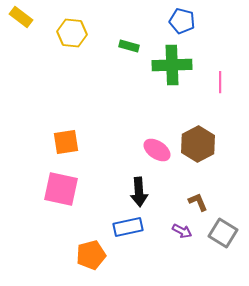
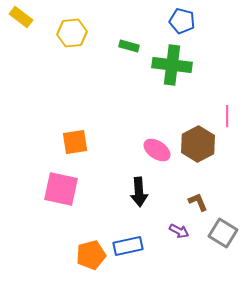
yellow hexagon: rotated 12 degrees counterclockwise
green cross: rotated 9 degrees clockwise
pink line: moved 7 px right, 34 px down
orange square: moved 9 px right
blue rectangle: moved 19 px down
purple arrow: moved 3 px left
